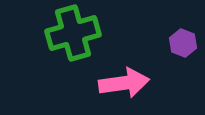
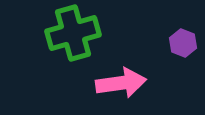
pink arrow: moved 3 px left
